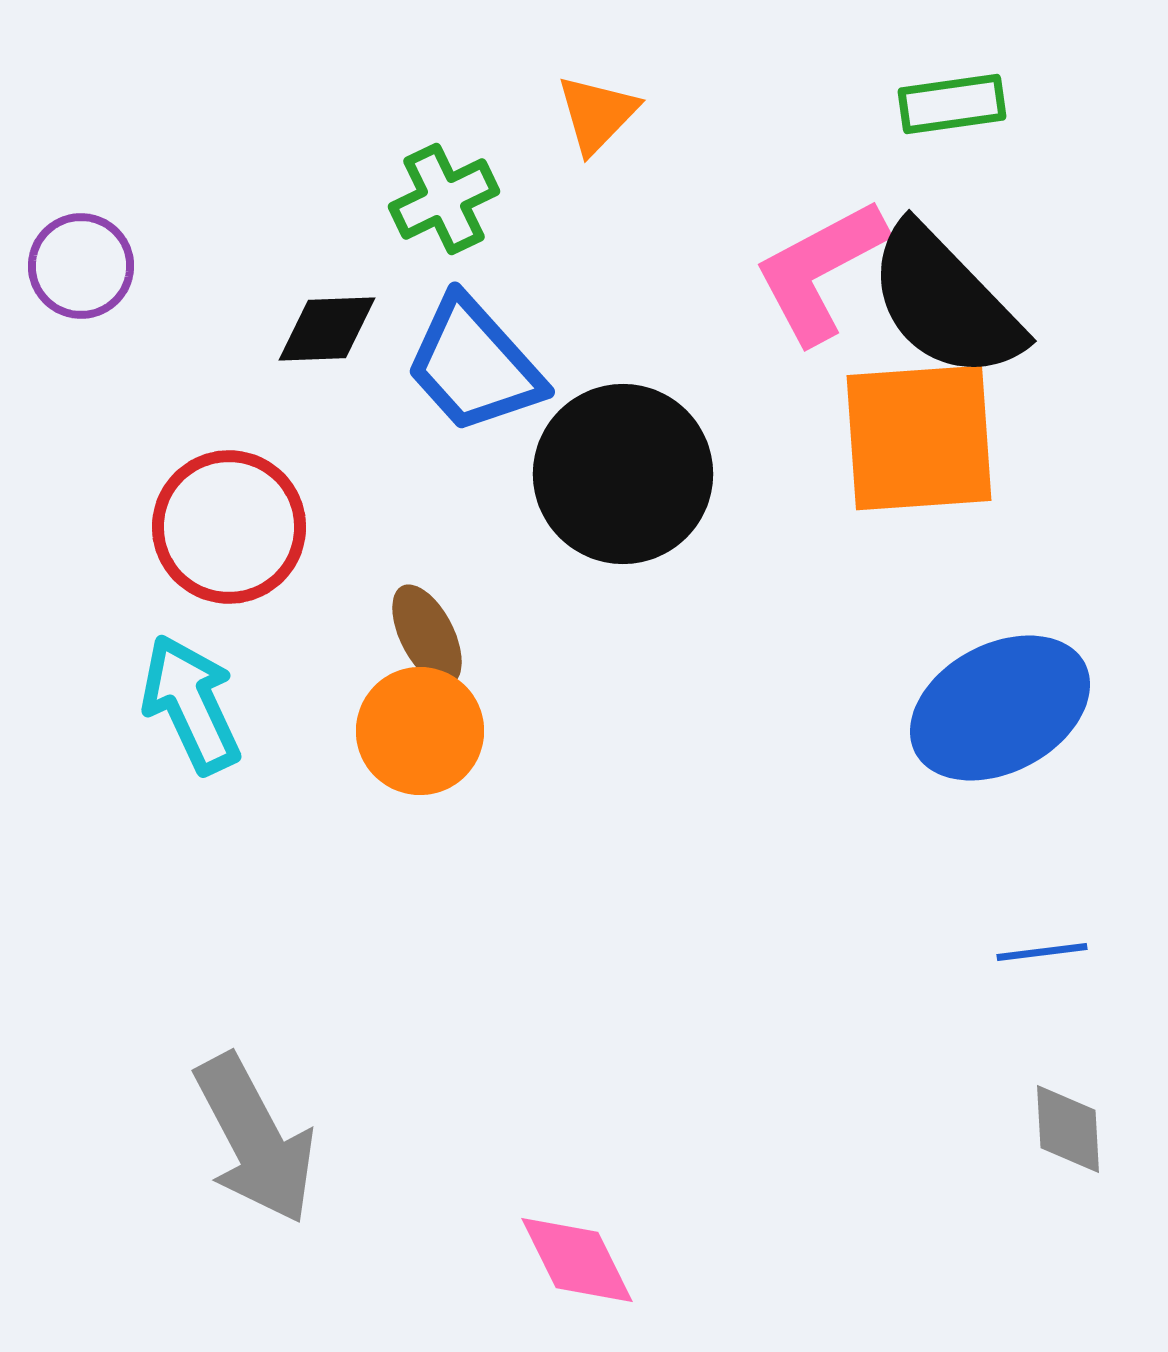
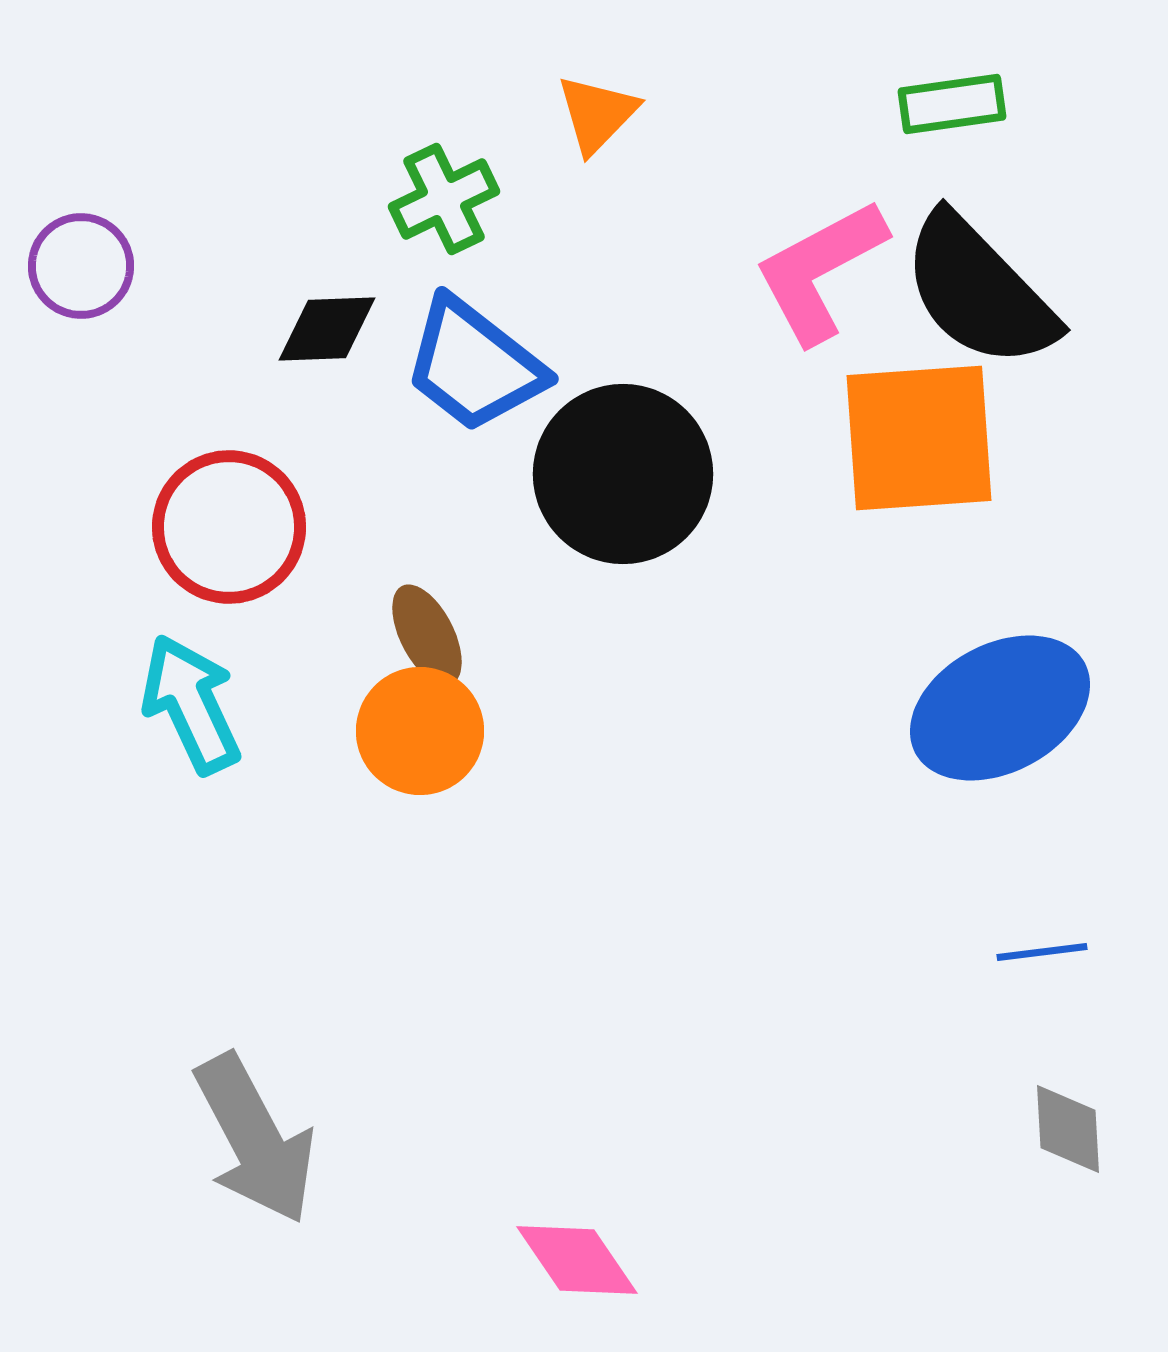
black semicircle: moved 34 px right, 11 px up
blue trapezoid: rotated 10 degrees counterclockwise
pink diamond: rotated 8 degrees counterclockwise
